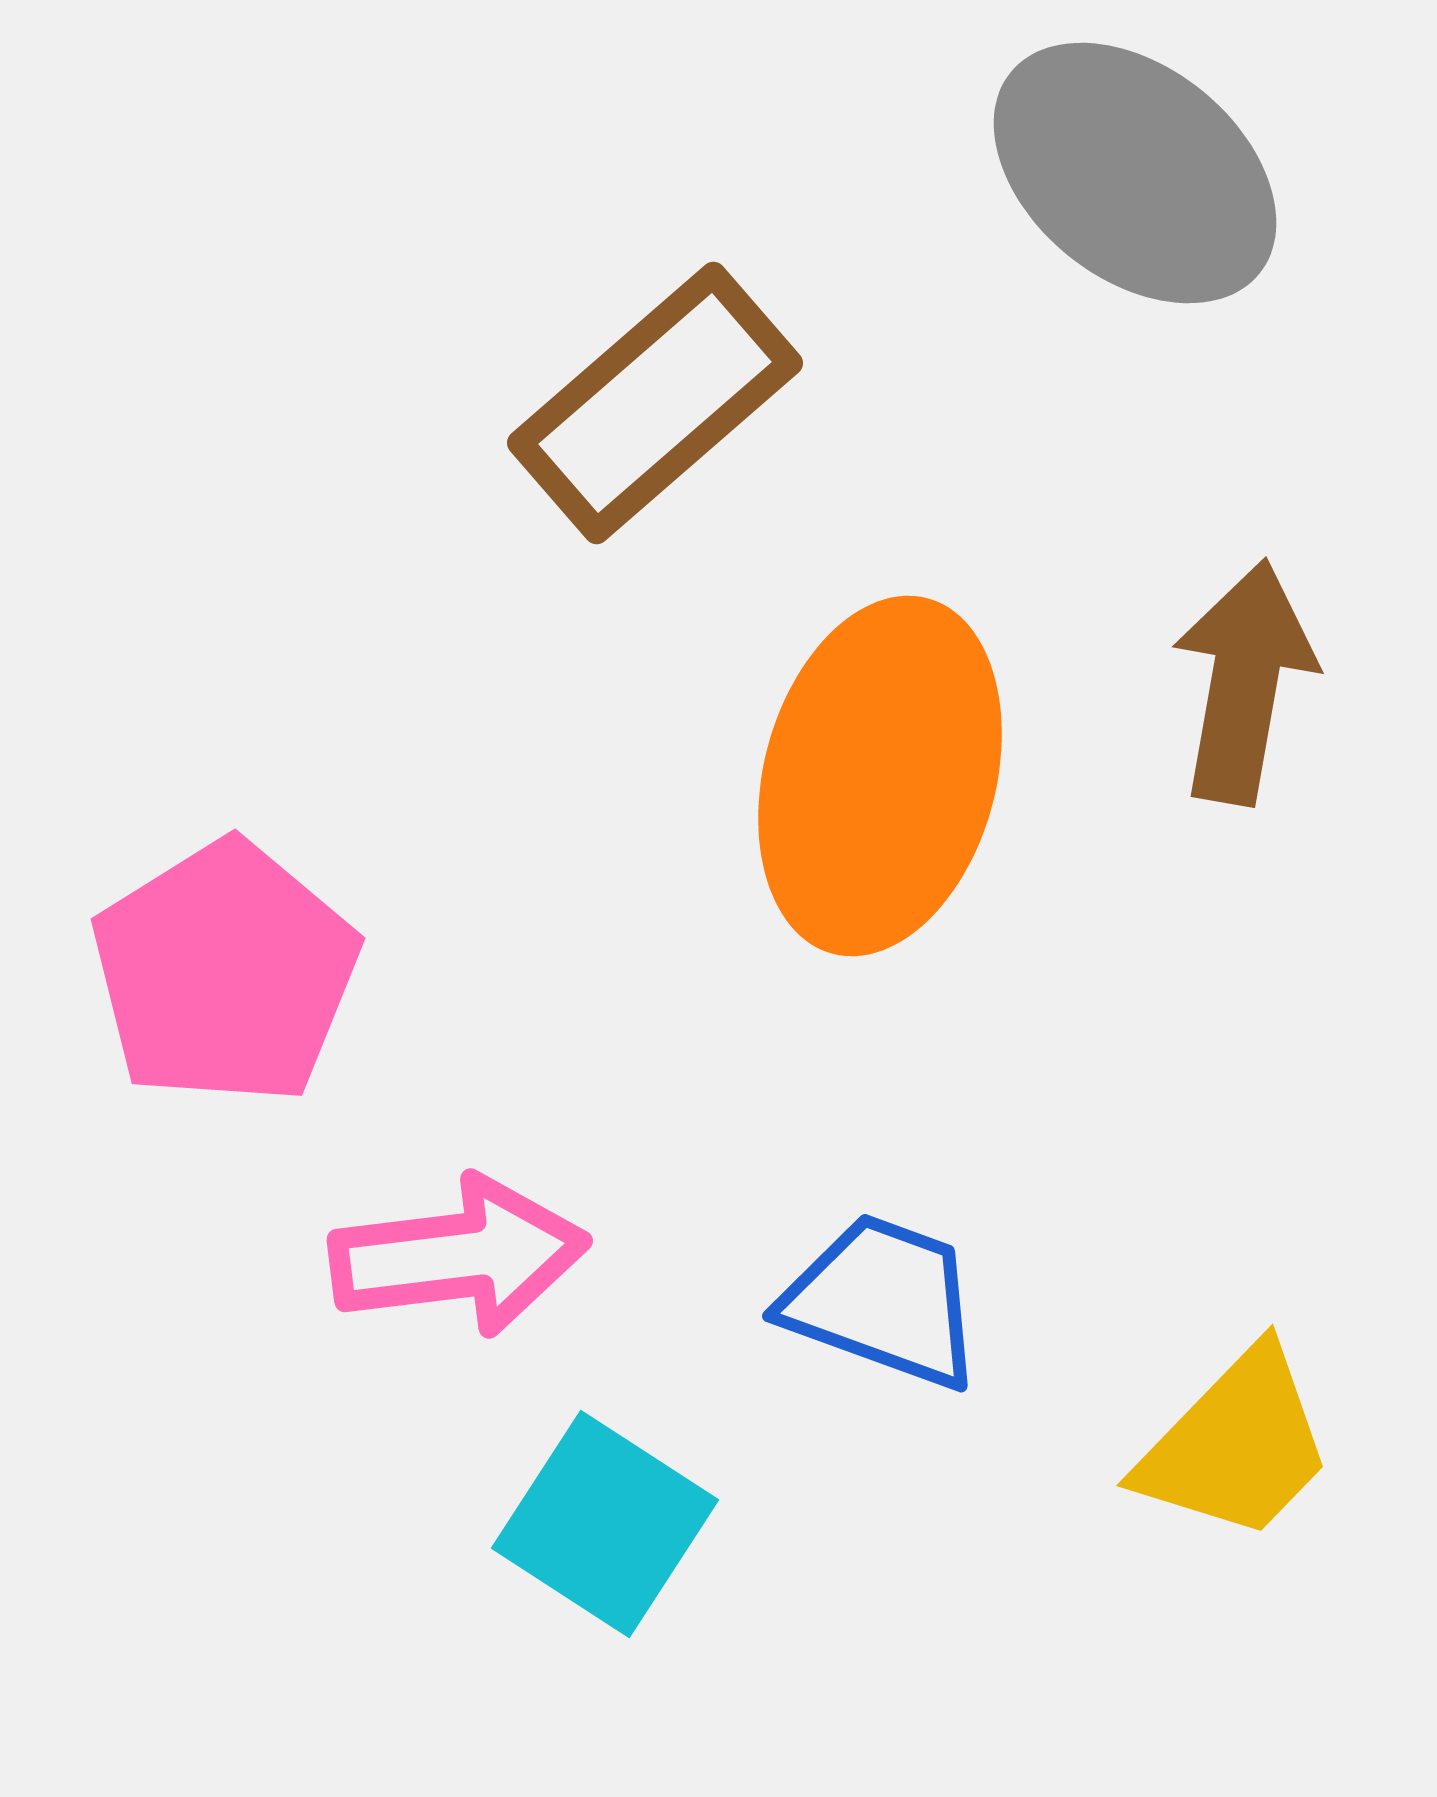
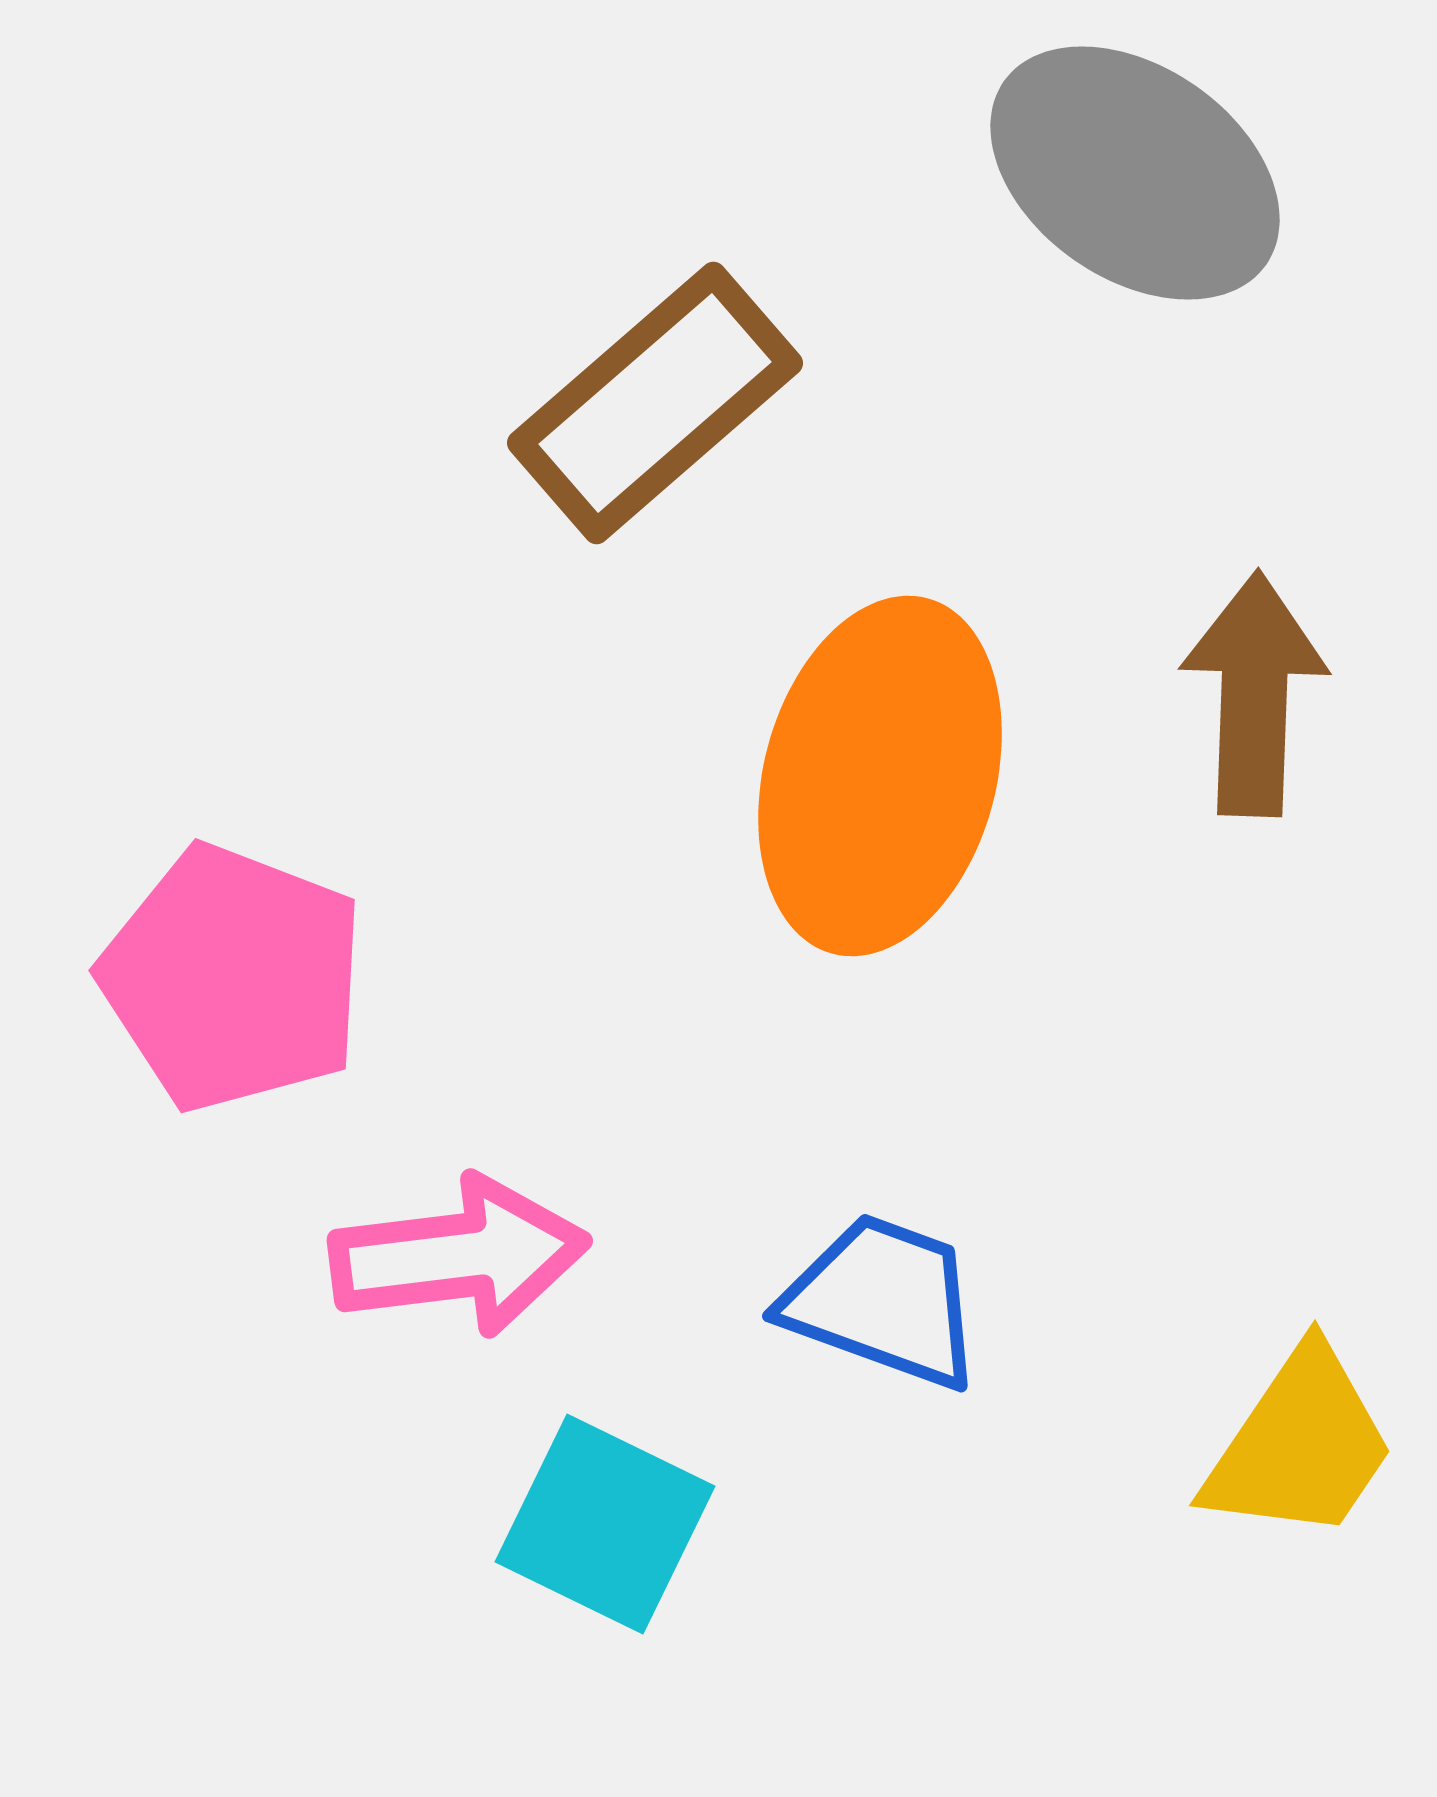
gray ellipse: rotated 4 degrees counterclockwise
brown arrow: moved 10 px right, 12 px down; rotated 8 degrees counterclockwise
pink pentagon: moved 8 px right, 5 px down; rotated 19 degrees counterclockwise
yellow trapezoid: moved 64 px right; rotated 10 degrees counterclockwise
cyan square: rotated 7 degrees counterclockwise
